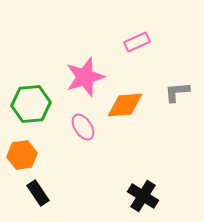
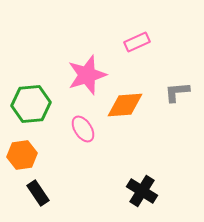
pink star: moved 2 px right, 2 px up
pink ellipse: moved 2 px down
black cross: moved 1 px left, 5 px up
